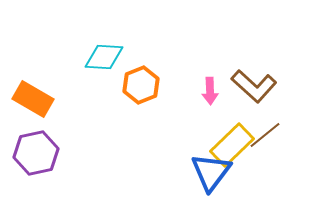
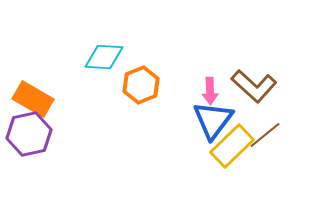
yellow rectangle: moved 1 px down
purple hexagon: moved 7 px left, 19 px up
blue triangle: moved 2 px right, 52 px up
